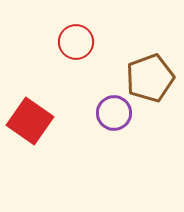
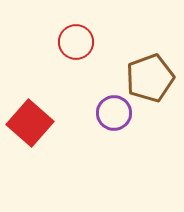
red square: moved 2 px down; rotated 6 degrees clockwise
